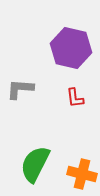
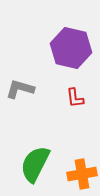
gray L-shape: rotated 12 degrees clockwise
orange cross: rotated 24 degrees counterclockwise
